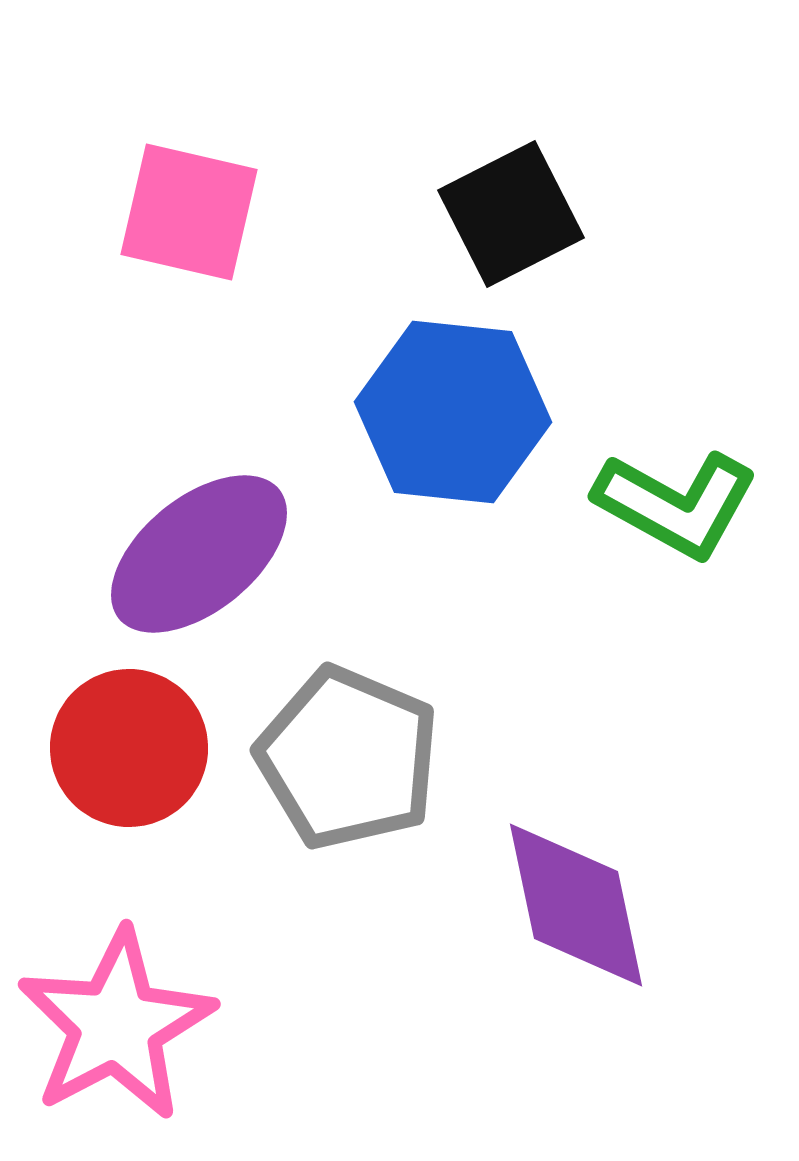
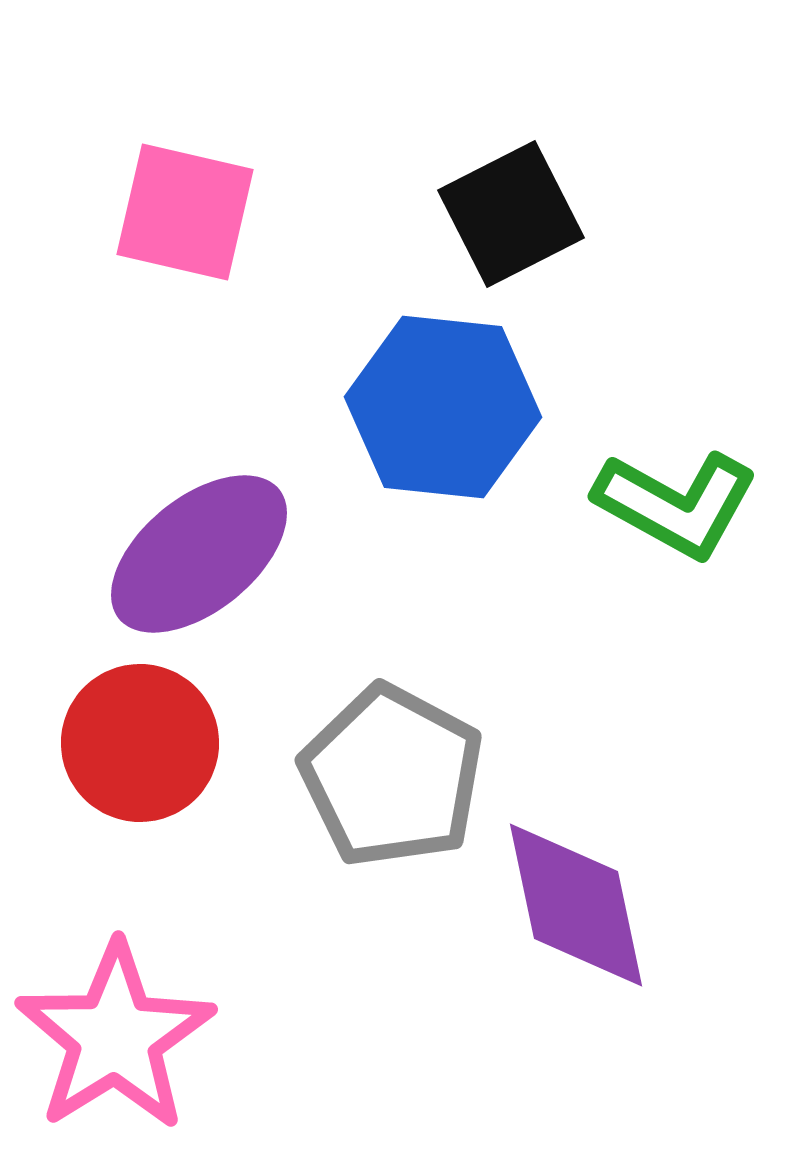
pink square: moved 4 px left
blue hexagon: moved 10 px left, 5 px up
red circle: moved 11 px right, 5 px up
gray pentagon: moved 44 px right, 18 px down; rotated 5 degrees clockwise
pink star: moved 1 px left, 12 px down; rotated 4 degrees counterclockwise
